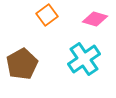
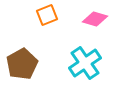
orange square: rotated 15 degrees clockwise
cyan cross: moved 1 px right, 4 px down
